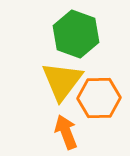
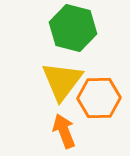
green hexagon: moved 3 px left, 6 px up; rotated 6 degrees counterclockwise
orange arrow: moved 2 px left, 1 px up
